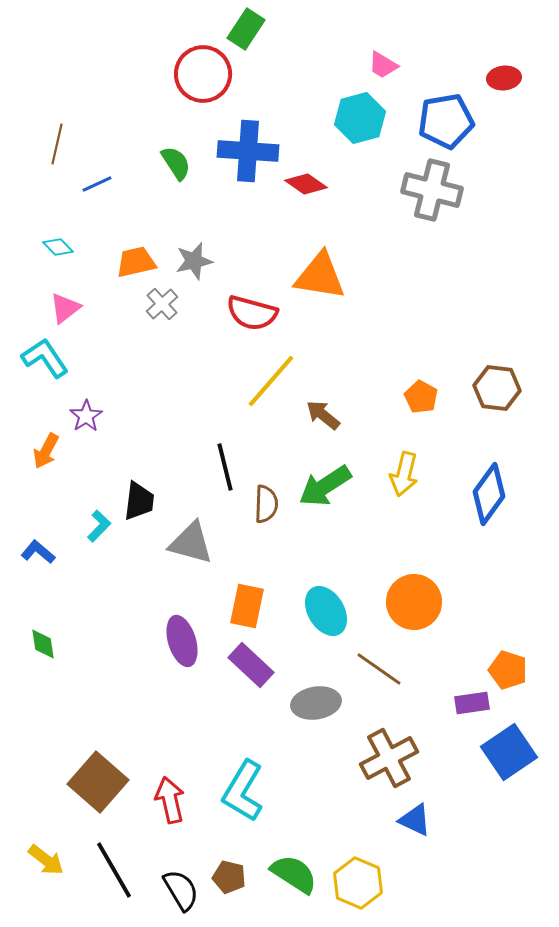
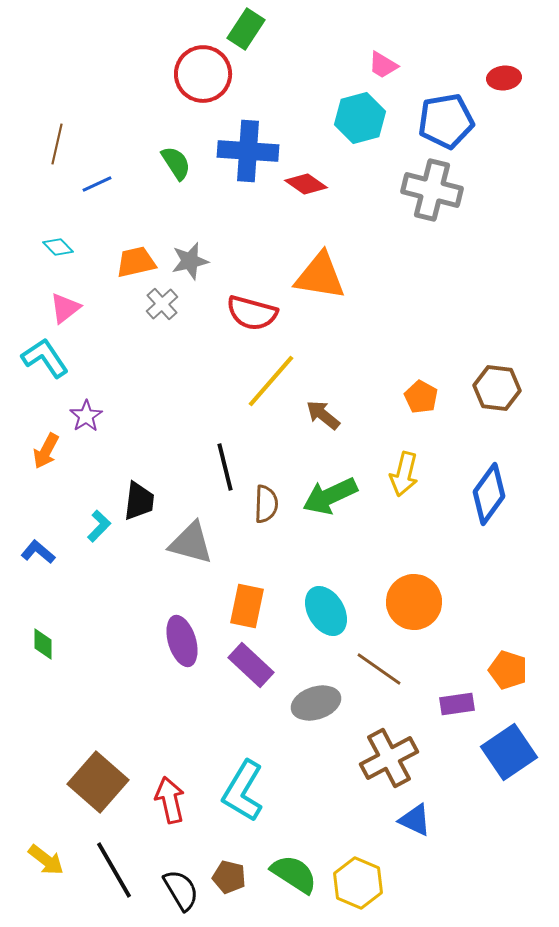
gray star at (194, 261): moved 4 px left
green arrow at (325, 486): moved 5 px right, 10 px down; rotated 8 degrees clockwise
green diamond at (43, 644): rotated 8 degrees clockwise
gray ellipse at (316, 703): rotated 9 degrees counterclockwise
purple rectangle at (472, 703): moved 15 px left, 1 px down
